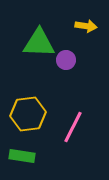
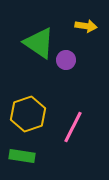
green triangle: rotated 32 degrees clockwise
yellow hexagon: rotated 12 degrees counterclockwise
